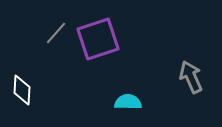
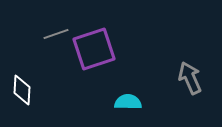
gray line: moved 1 px down; rotated 30 degrees clockwise
purple square: moved 4 px left, 10 px down
gray arrow: moved 1 px left, 1 px down
